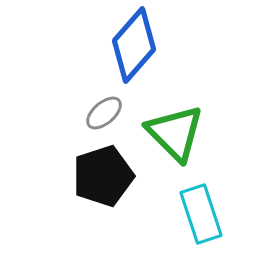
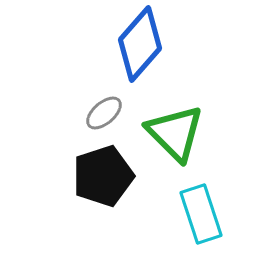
blue diamond: moved 6 px right, 1 px up
